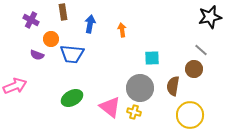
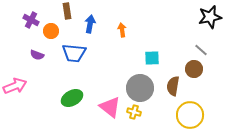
brown rectangle: moved 4 px right, 1 px up
orange circle: moved 8 px up
blue trapezoid: moved 2 px right, 1 px up
